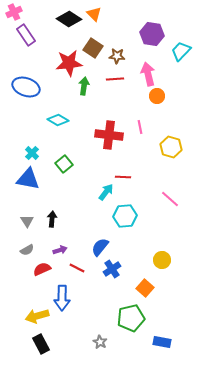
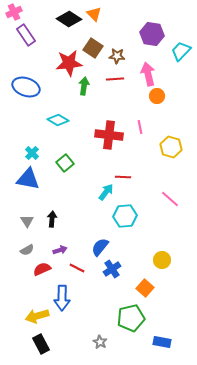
green square at (64, 164): moved 1 px right, 1 px up
